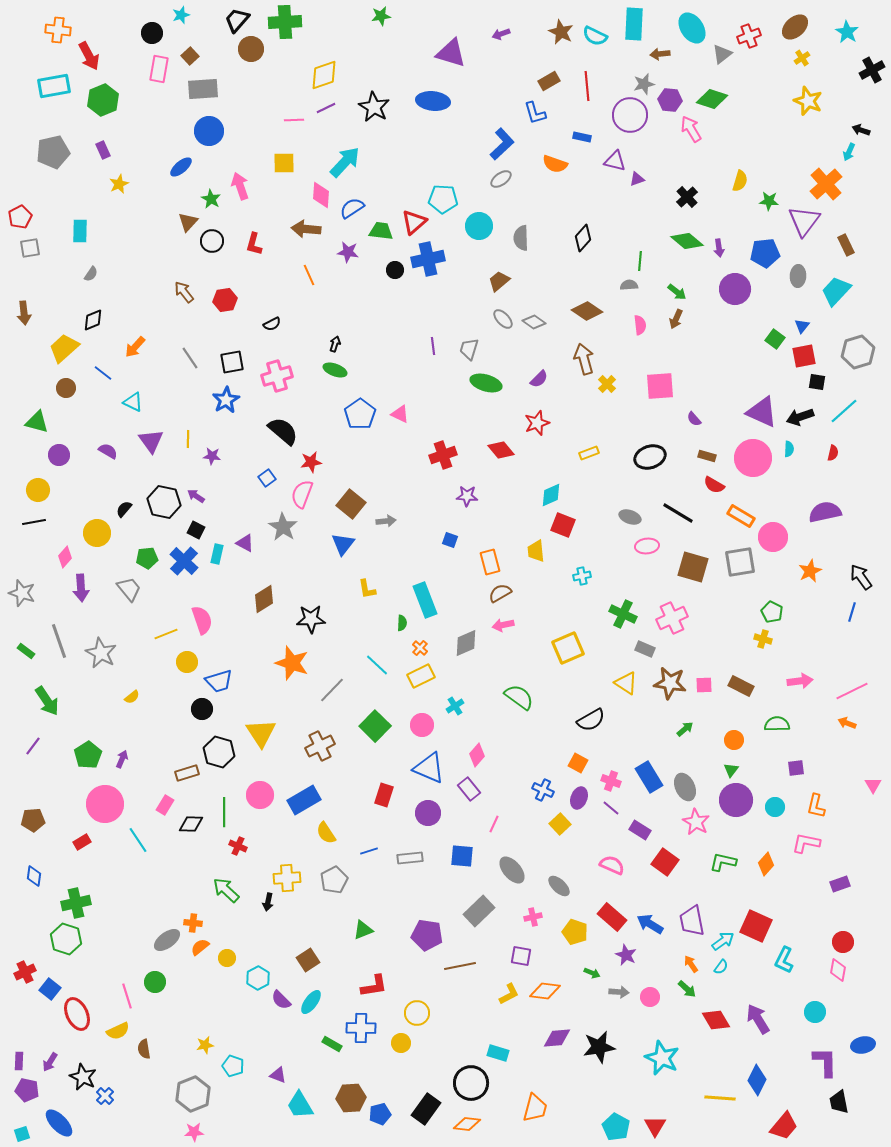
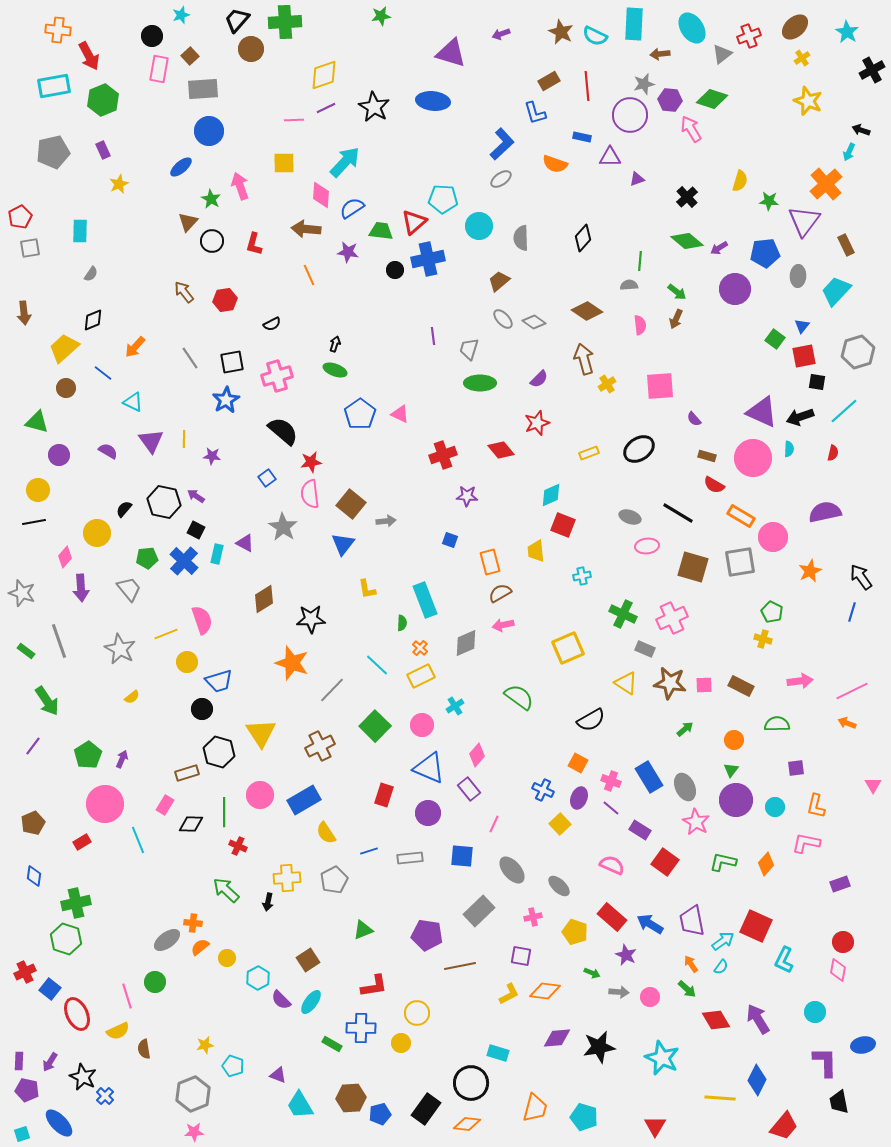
black circle at (152, 33): moved 3 px down
purple triangle at (615, 161): moved 5 px left, 4 px up; rotated 15 degrees counterclockwise
purple arrow at (719, 248): rotated 66 degrees clockwise
purple line at (433, 346): moved 10 px up
green ellipse at (486, 383): moved 6 px left; rotated 16 degrees counterclockwise
yellow cross at (607, 384): rotated 12 degrees clockwise
yellow line at (188, 439): moved 4 px left
black ellipse at (650, 457): moved 11 px left, 8 px up; rotated 16 degrees counterclockwise
pink semicircle at (302, 494): moved 8 px right; rotated 28 degrees counterclockwise
gray star at (101, 653): moved 19 px right, 4 px up
brown pentagon at (33, 820): moved 3 px down; rotated 20 degrees counterclockwise
cyan line at (138, 840): rotated 12 degrees clockwise
cyan pentagon at (616, 1127): moved 32 px left, 10 px up; rotated 12 degrees counterclockwise
